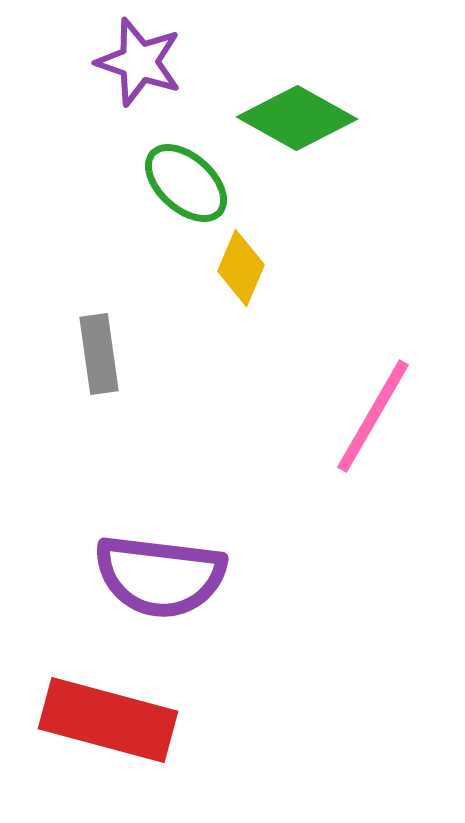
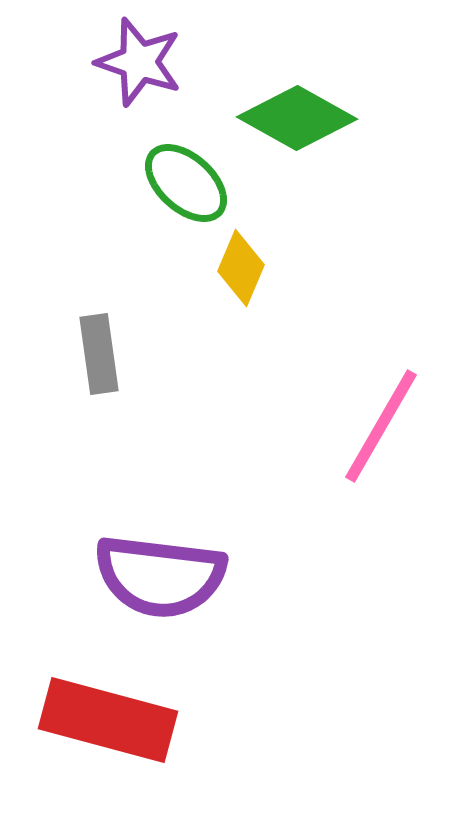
pink line: moved 8 px right, 10 px down
